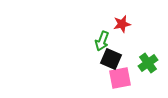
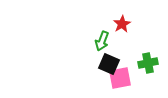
red star: rotated 18 degrees counterclockwise
black square: moved 2 px left, 5 px down
green cross: rotated 24 degrees clockwise
